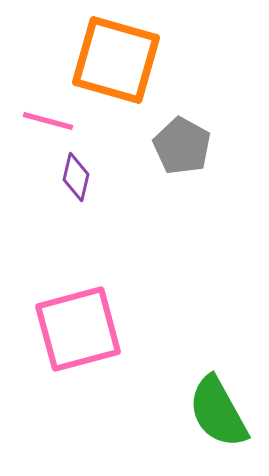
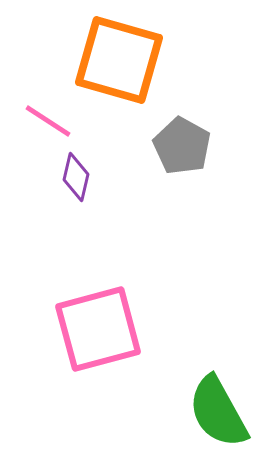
orange square: moved 3 px right
pink line: rotated 18 degrees clockwise
pink square: moved 20 px right
